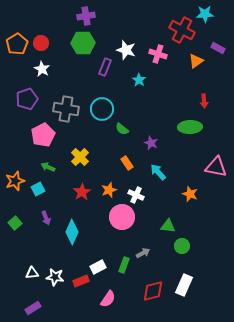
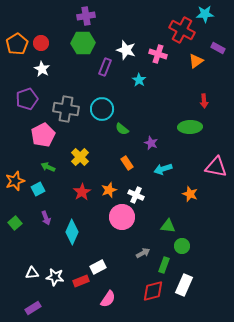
cyan arrow at (158, 172): moved 5 px right, 3 px up; rotated 66 degrees counterclockwise
green rectangle at (124, 265): moved 40 px right
